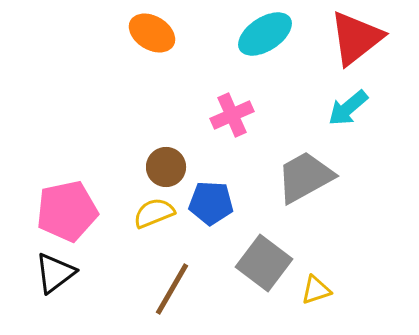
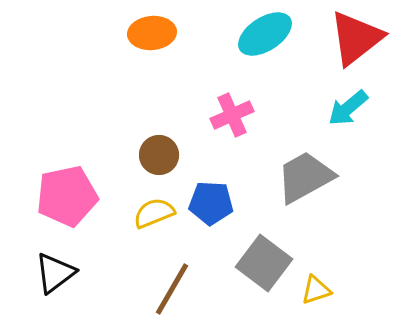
orange ellipse: rotated 36 degrees counterclockwise
brown circle: moved 7 px left, 12 px up
pink pentagon: moved 15 px up
